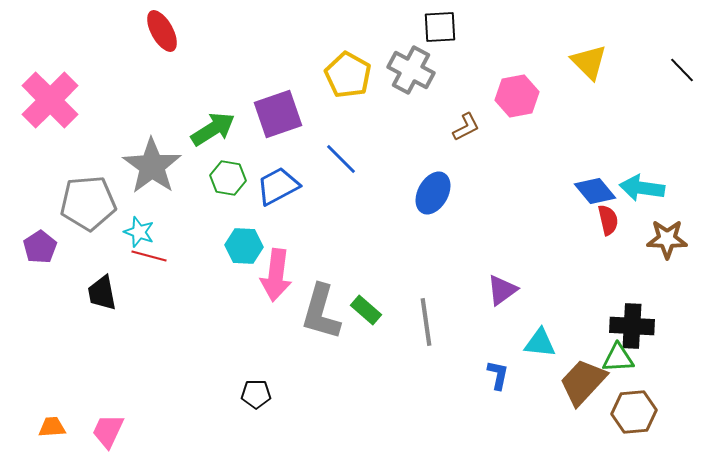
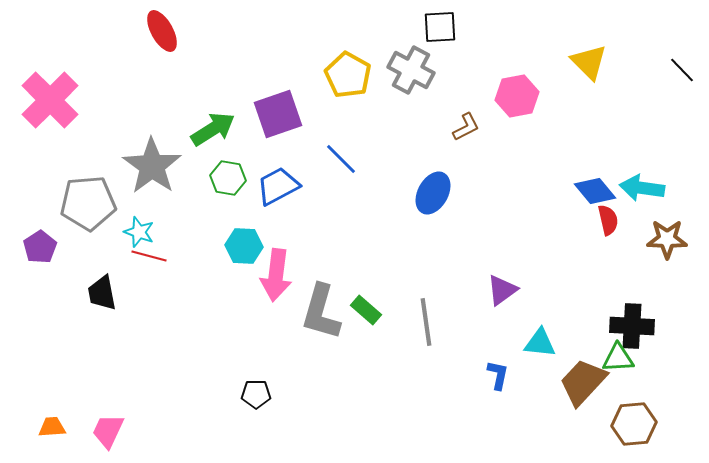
brown hexagon: moved 12 px down
